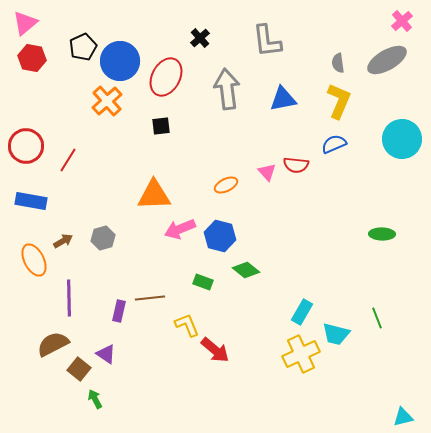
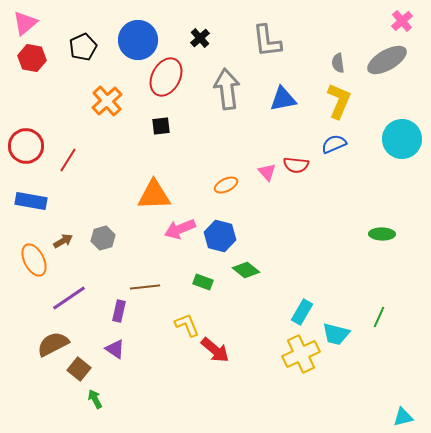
blue circle at (120, 61): moved 18 px right, 21 px up
purple line at (69, 298): rotated 57 degrees clockwise
brown line at (150, 298): moved 5 px left, 11 px up
green line at (377, 318): moved 2 px right, 1 px up; rotated 45 degrees clockwise
purple triangle at (106, 354): moved 9 px right, 5 px up
